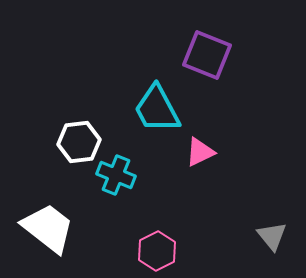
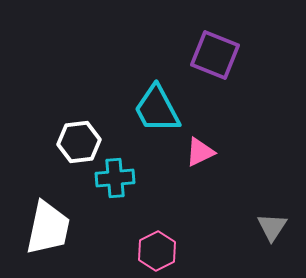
purple square: moved 8 px right
cyan cross: moved 1 px left, 3 px down; rotated 27 degrees counterclockwise
white trapezoid: rotated 64 degrees clockwise
gray triangle: moved 9 px up; rotated 12 degrees clockwise
